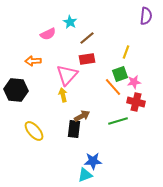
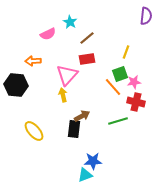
black hexagon: moved 5 px up
